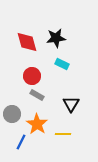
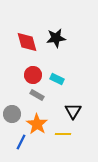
cyan rectangle: moved 5 px left, 15 px down
red circle: moved 1 px right, 1 px up
black triangle: moved 2 px right, 7 px down
